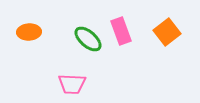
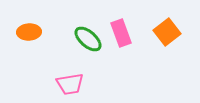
pink rectangle: moved 2 px down
pink trapezoid: moved 2 px left; rotated 12 degrees counterclockwise
